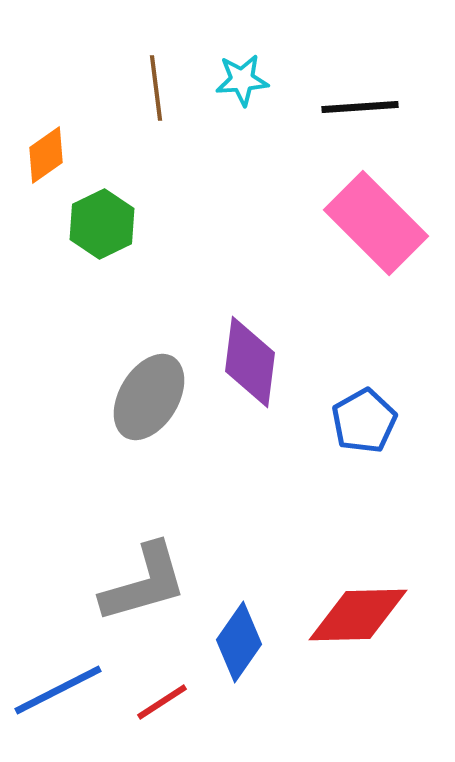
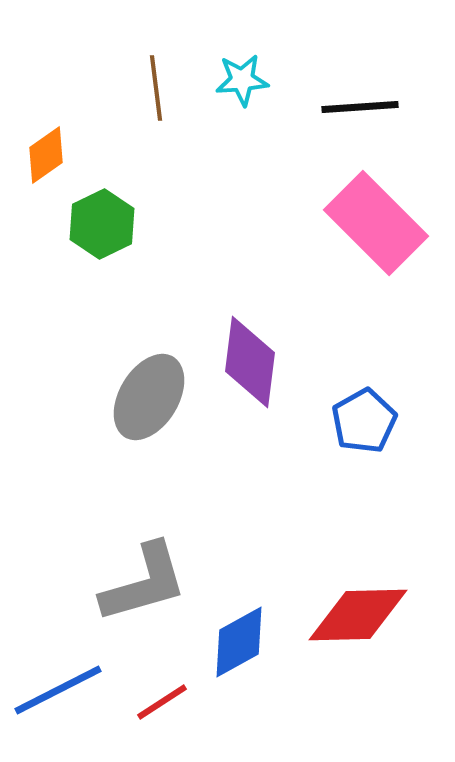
blue diamond: rotated 26 degrees clockwise
